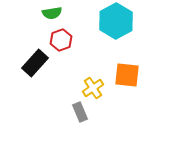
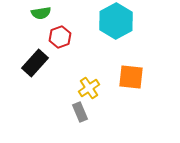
green semicircle: moved 11 px left
red hexagon: moved 1 px left, 3 px up
orange square: moved 4 px right, 2 px down
yellow cross: moved 4 px left
